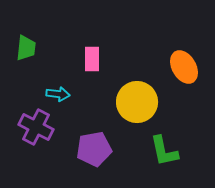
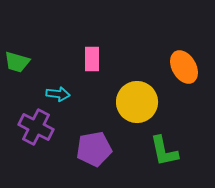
green trapezoid: moved 9 px left, 14 px down; rotated 100 degrees clockwise
